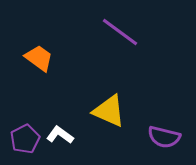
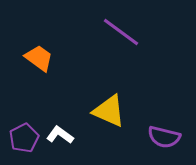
purple line: moved 1 px right
purple pentagon: moved 1 px left, 1 px up
